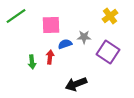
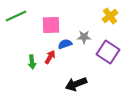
green line: rotated 10 degrees clockwise
red arrow: rotated 24 degrees clockwise
